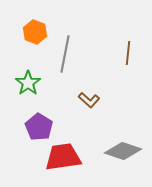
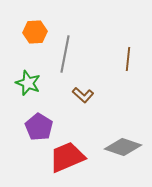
orange hexagon: rotated 25 degrees counterclockwise
brown line: moved 6 px down
green star: rotated 15 degrees counterclockwise
brown L-shape: moved 6 px left, 5 px up
gray diamond: moved 4 px up
red trapezoid: moved 4 px right; rotated 15 degrees counterclockwise
